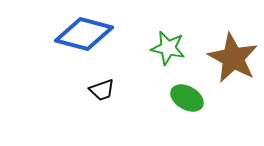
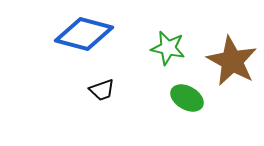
brown star: moved 1 px left, 3 px down
